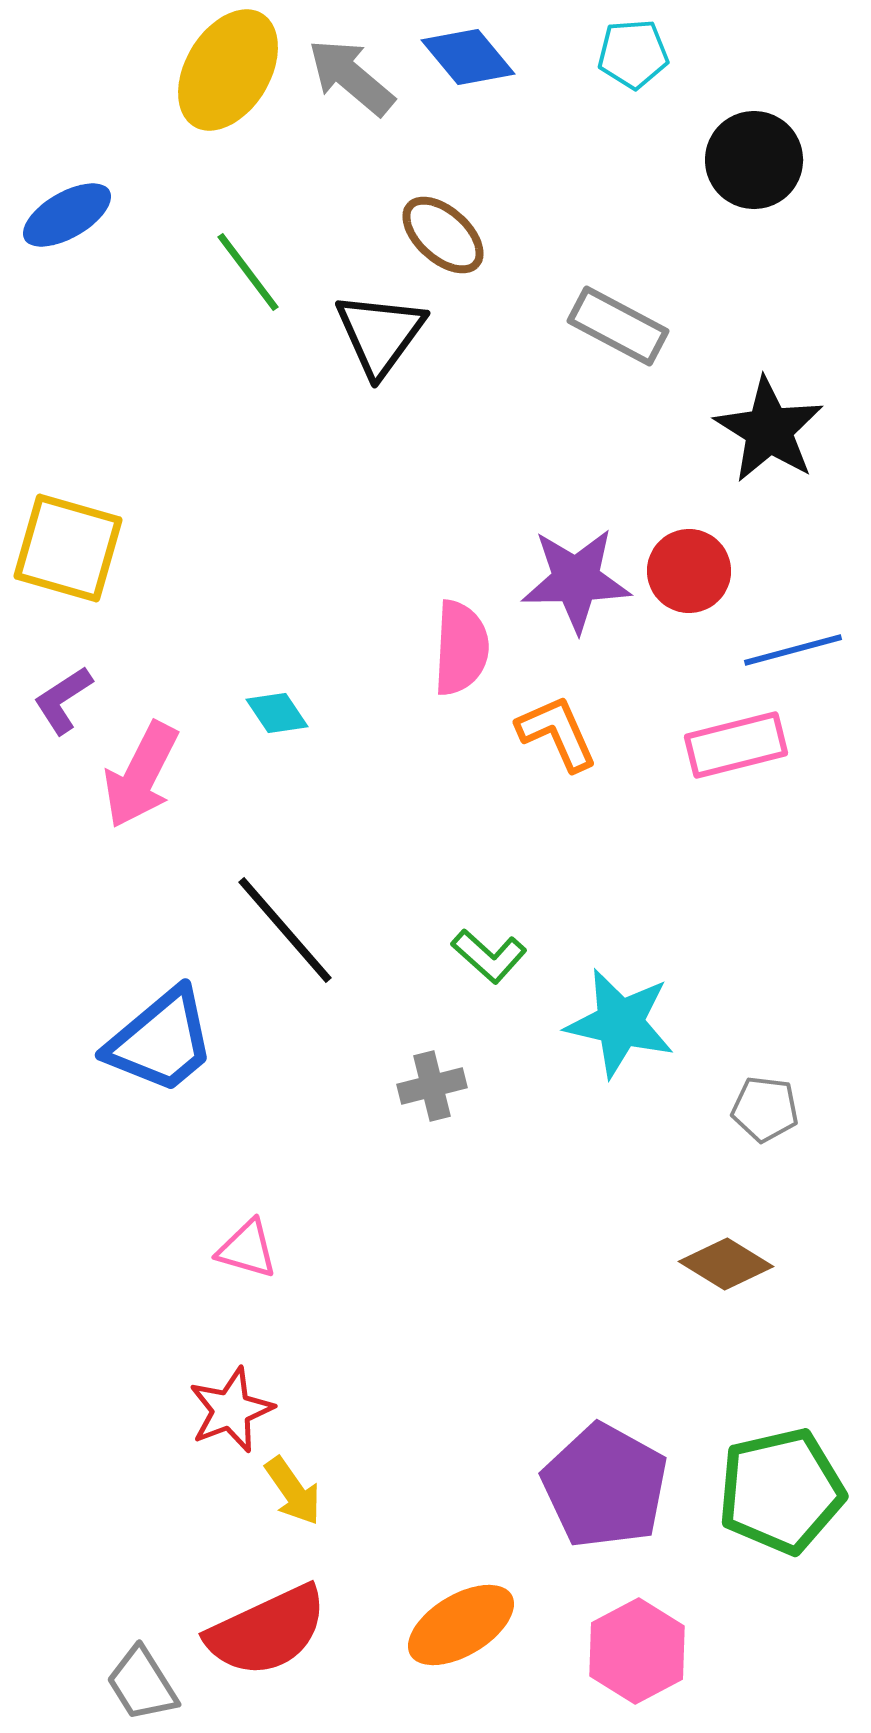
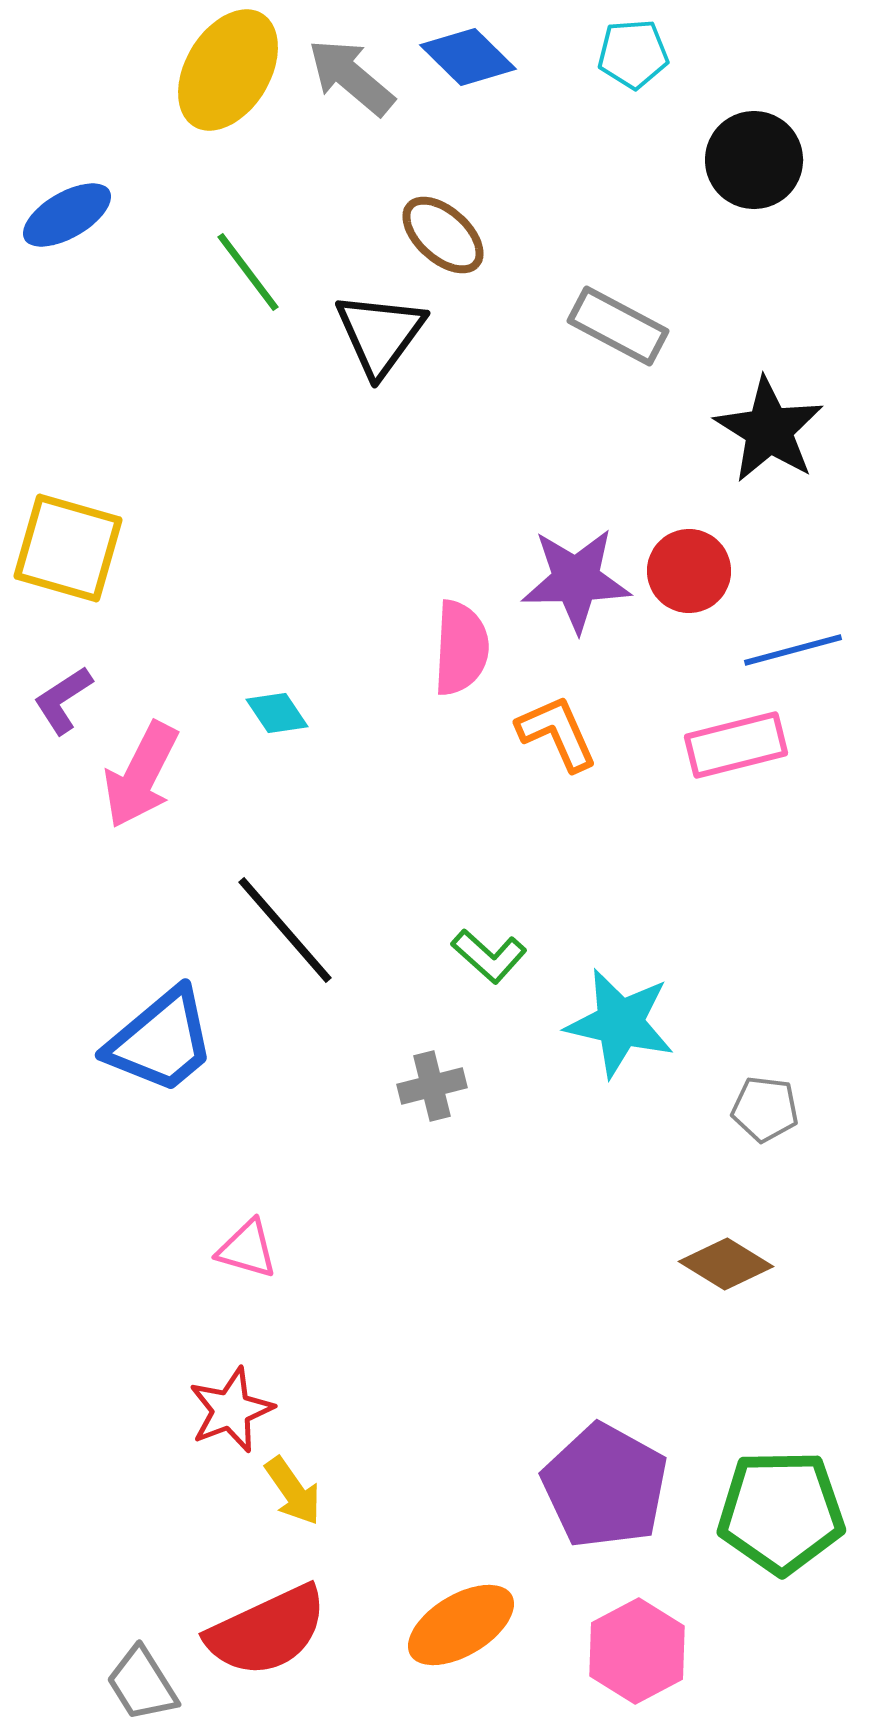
blue diamond: rotated 6 degrees counterclockwise
green pentagon: moved 21 px down; rotated 12 degrees clockwise
